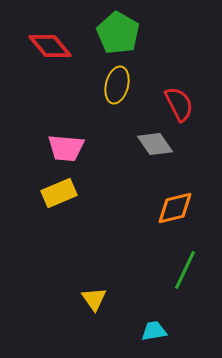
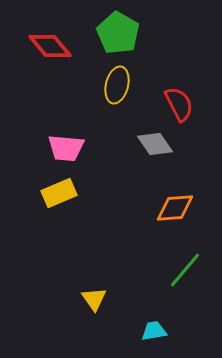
orange diamond: rotated 9 degrees clockwise
green line: rotated 15 degrees clockwise
